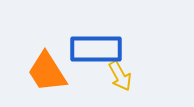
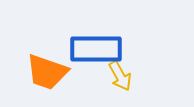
orange trapezoid: rotated 39 degrees counterclockwise
